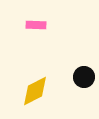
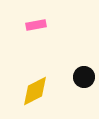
pink rectangle: rotated 12 degrees counterclockwise
